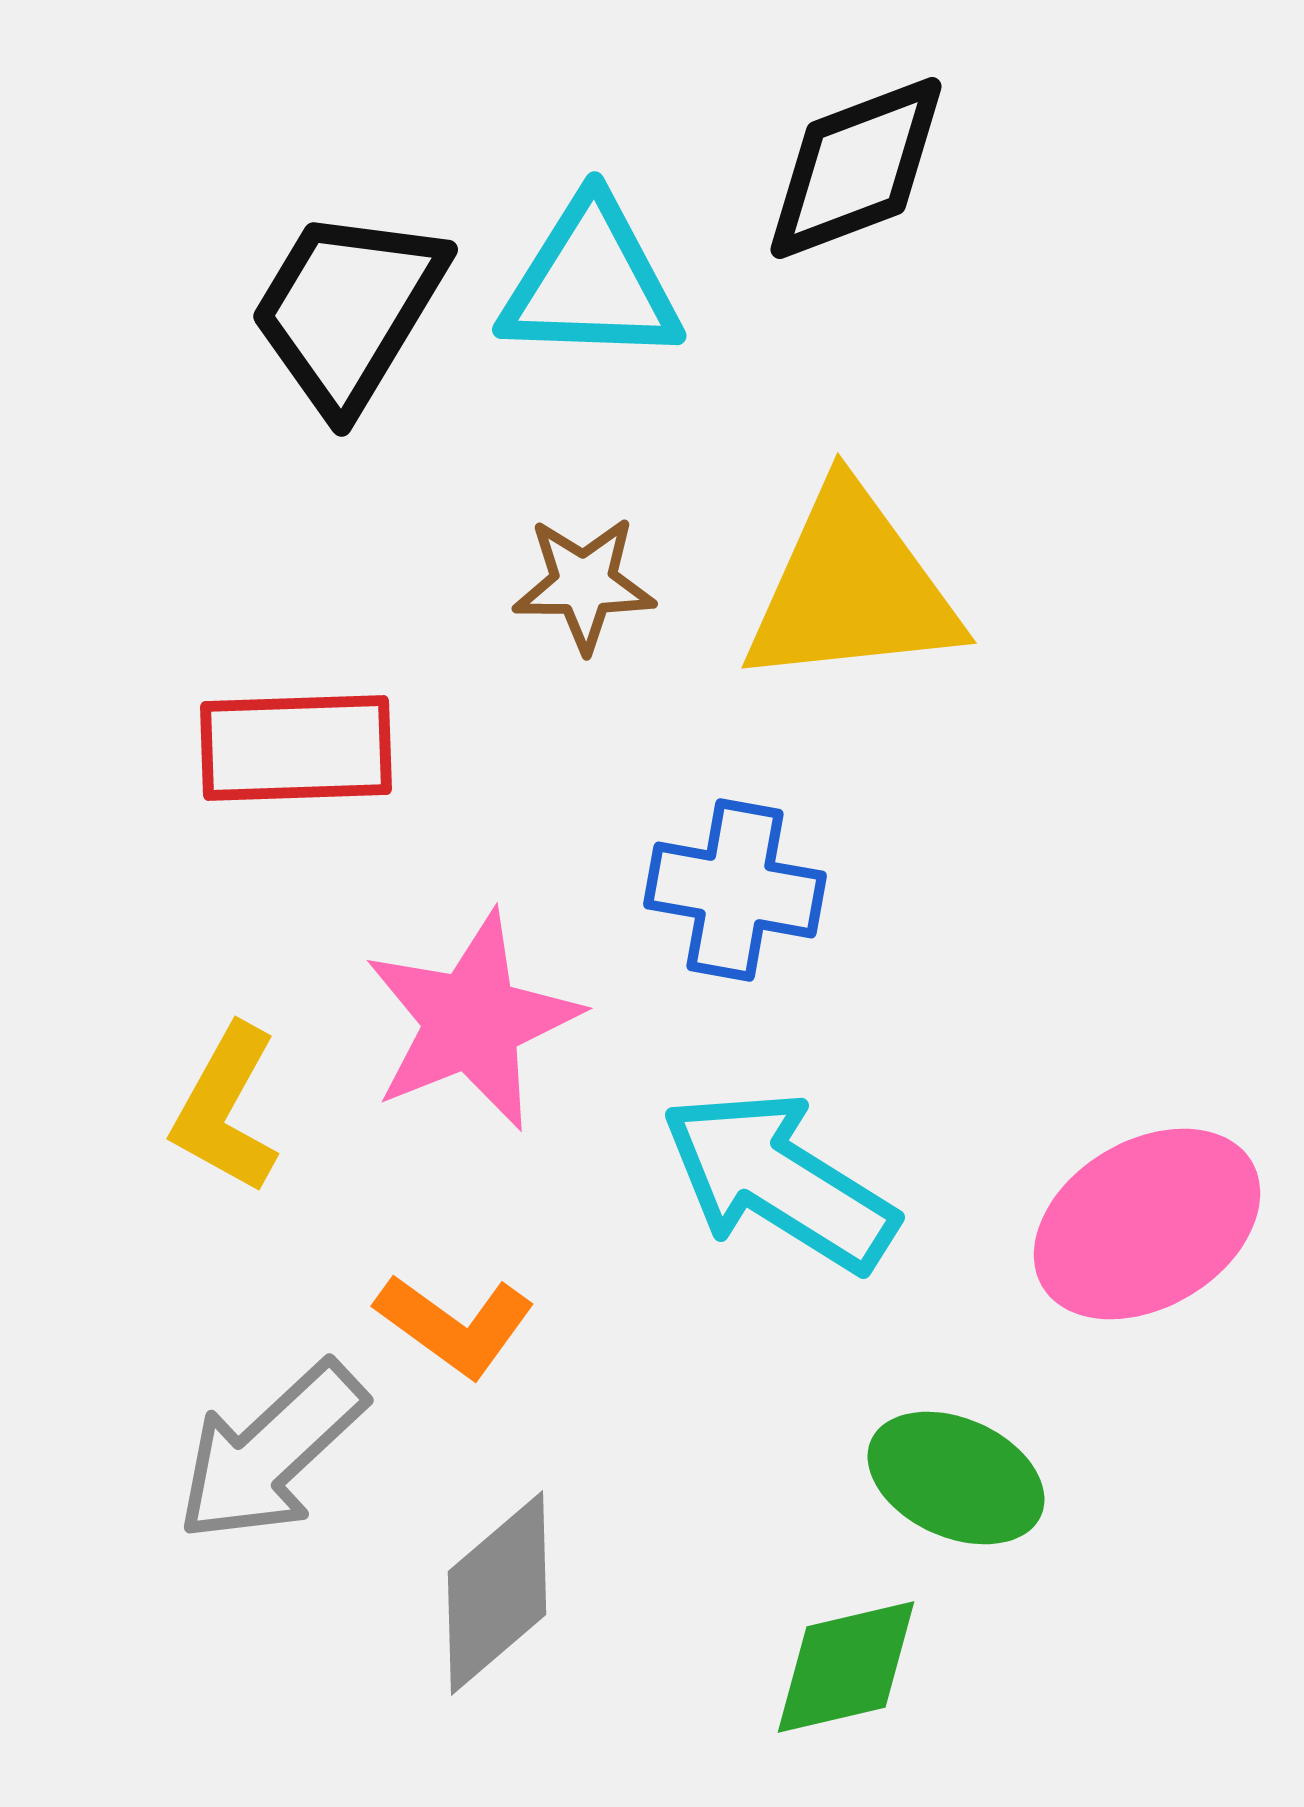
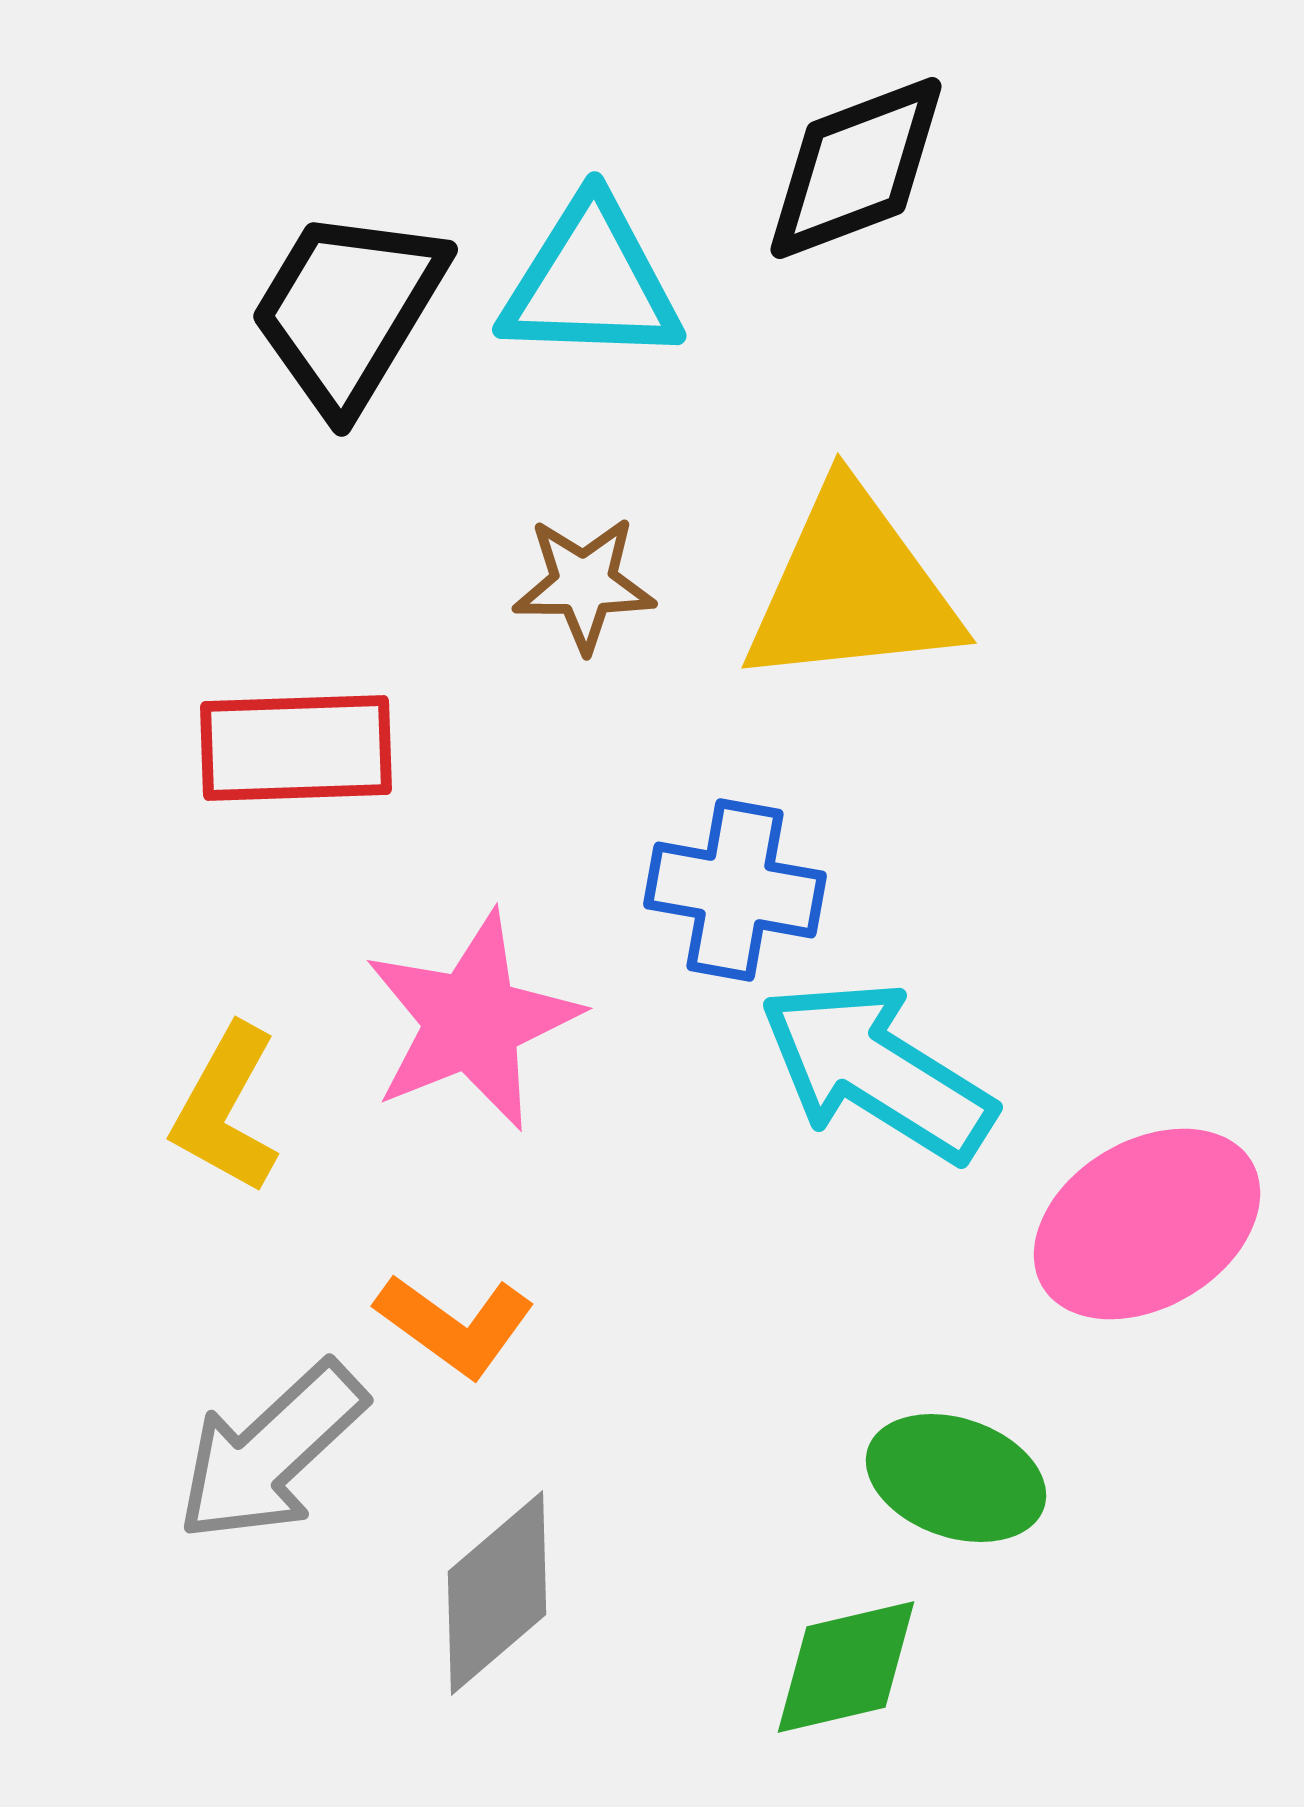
cyan arrow: moved 98 px right, 110 px up
green ellipse: rotated 5 degrees counterclockwise
